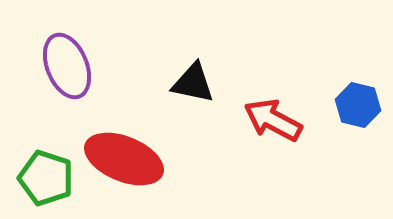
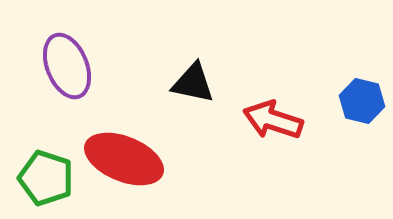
blue hexagon: moved 4 px right, 4 px up
red arrow: rotated 10 degrees counterclockwise
